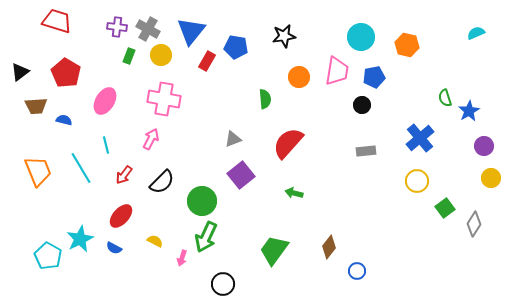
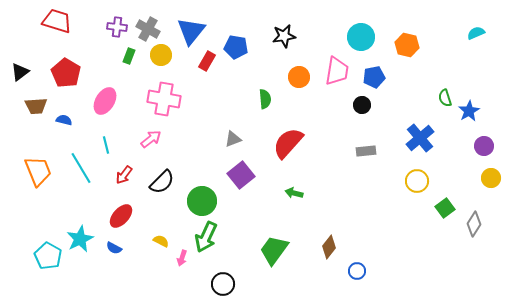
pink arrow at (151, 139): rotated 25 degrees clockwise
yellow semicircle at (155, 241): moved 6 px right
